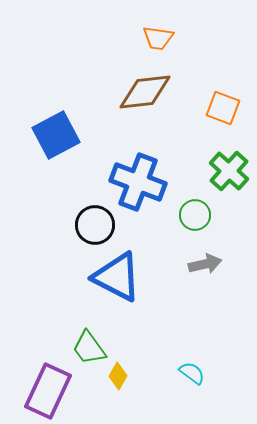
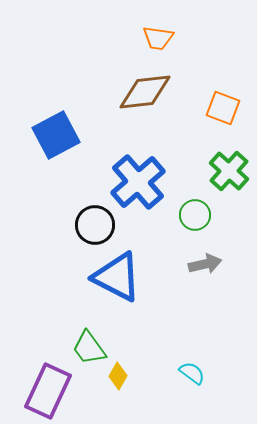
blue cross: rotated 28 degrees clockwise
